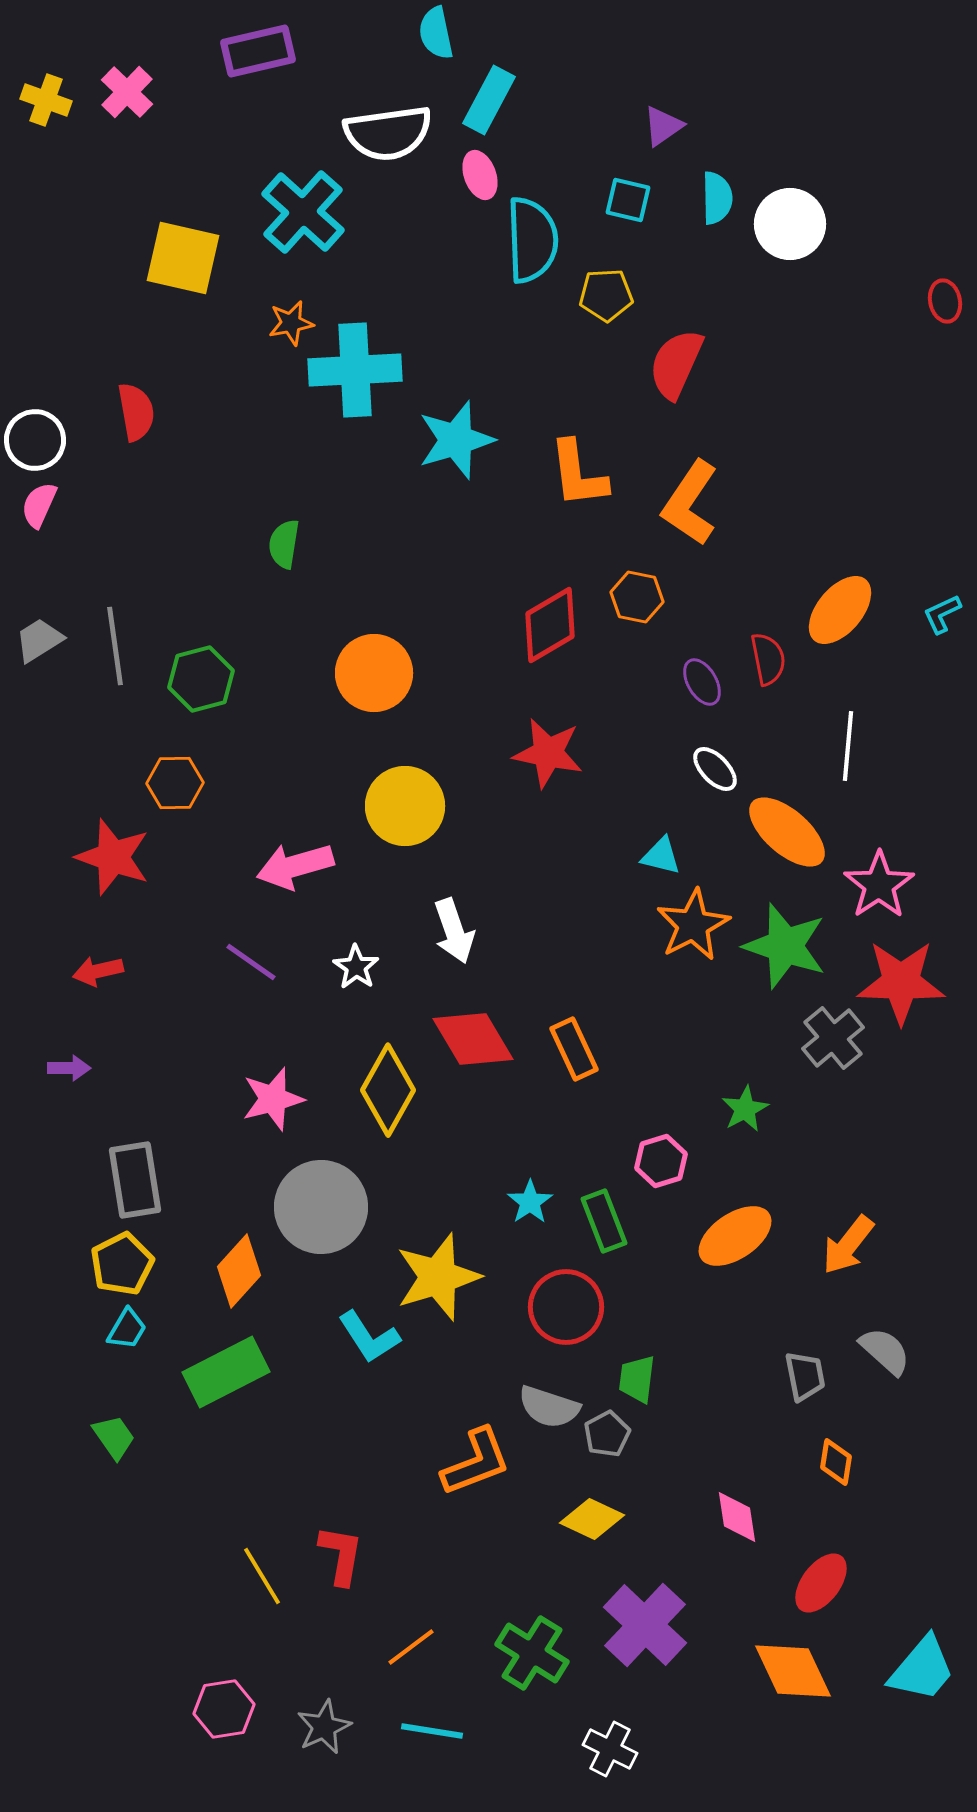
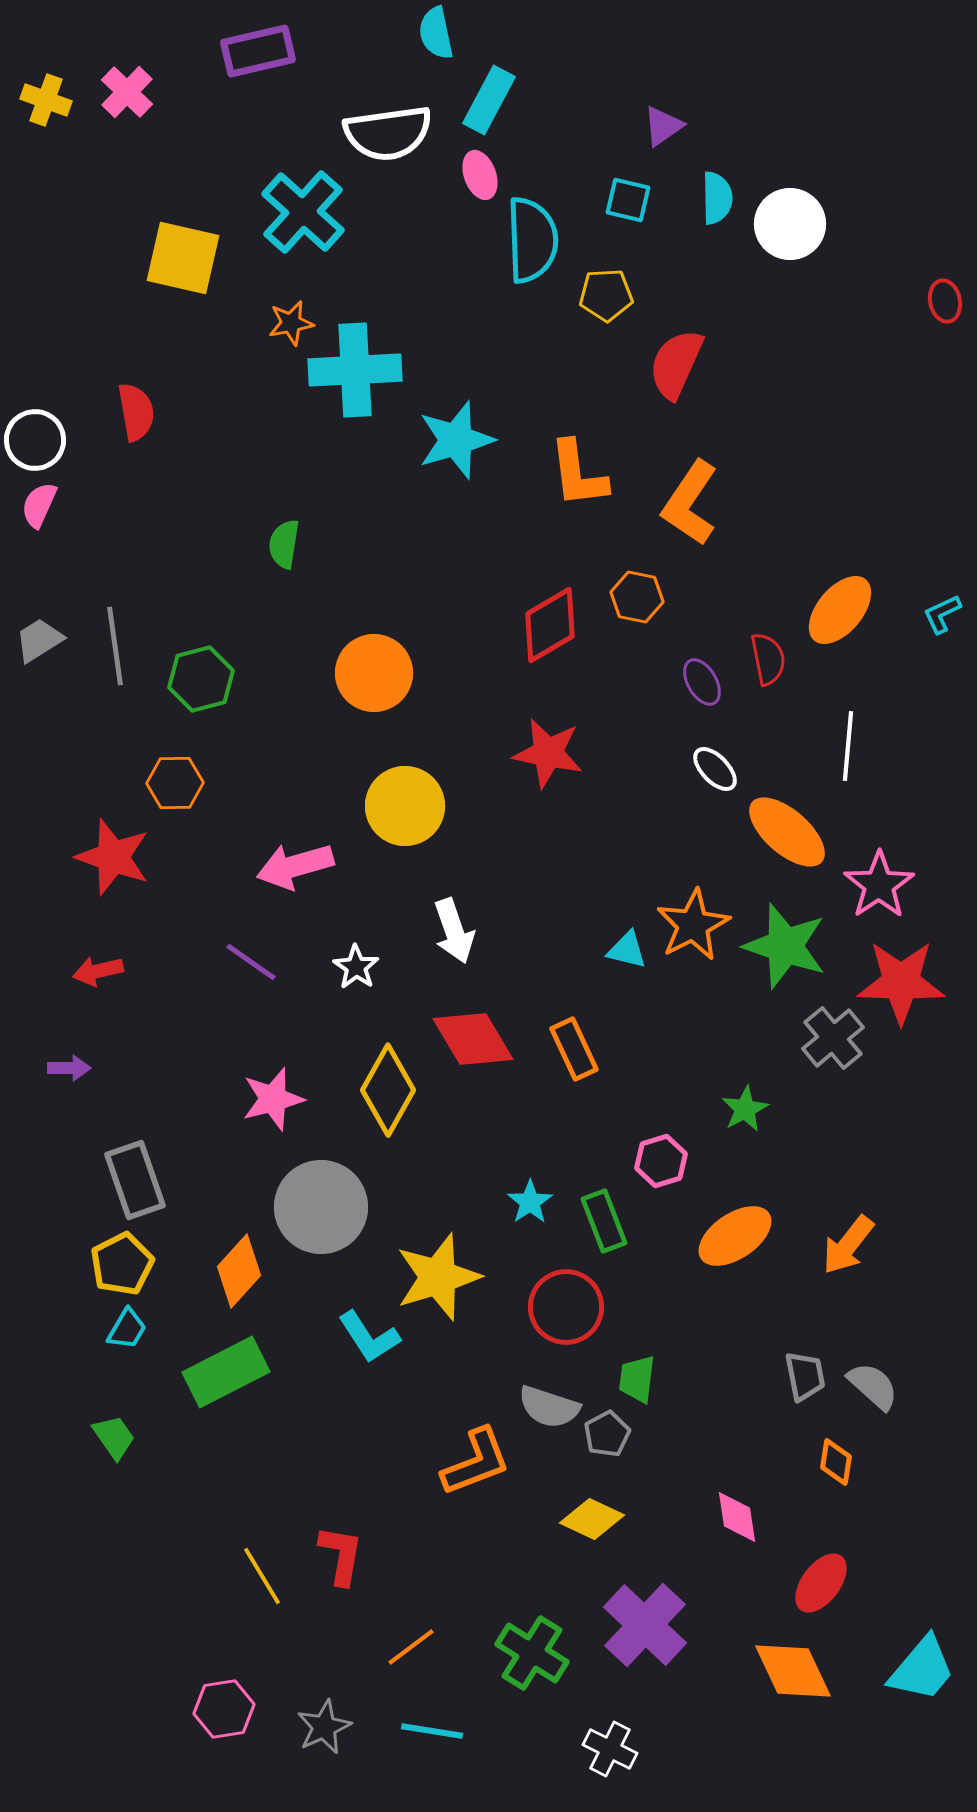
cyan triangle at (661, 856): moved 34 px left, 94 px down
gray rectangle at (135, 1180): rotated 10 degrees counterclockwise
gray semicircle at (885, 1351): moved 12 px left, 35 px down
